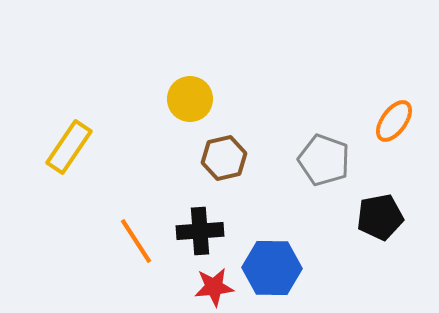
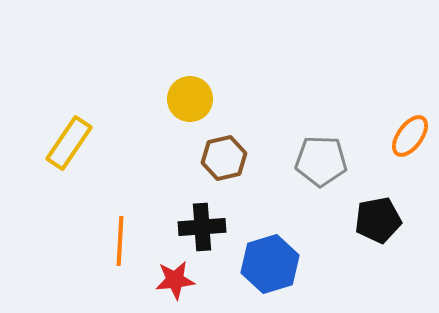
orange ellipse: moved 16 px right, 15 px down
yellow rectangle: moved 4 px up
gray pentagon: moved 3 px left, 1 px down; rotated 18 degrees counterclockwise
black pentagon: moved 2 px left, 3 px down
black cross: moved 2 px right, 4 px up
orange line: moved 16 px left; rotated 36 degrees clockwise
blue hexagon: moved 2 px left, 4 px up; rotated 18 degrees counterclockwise
red star: moved 39 px left, 7 px up
